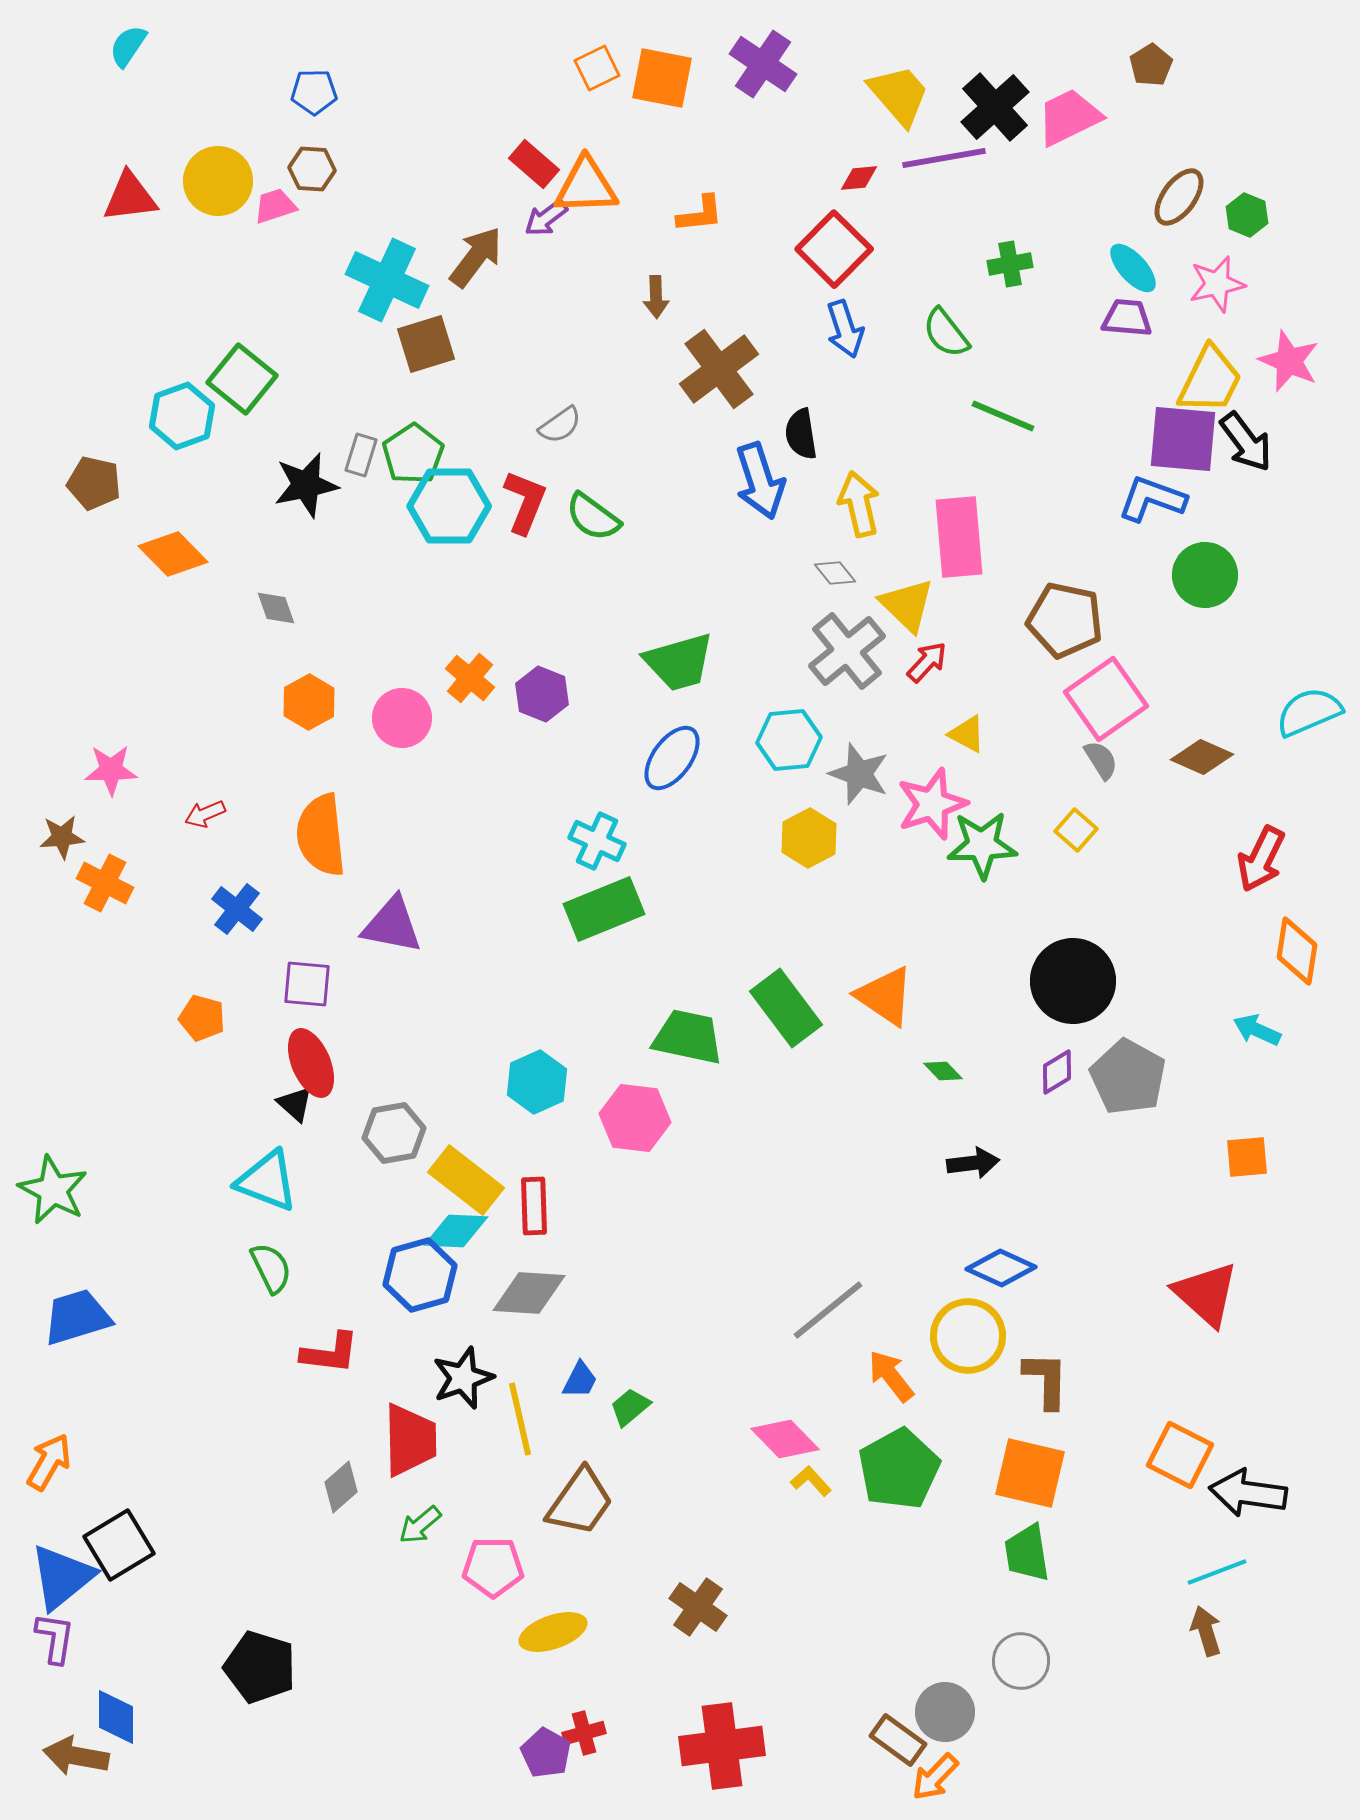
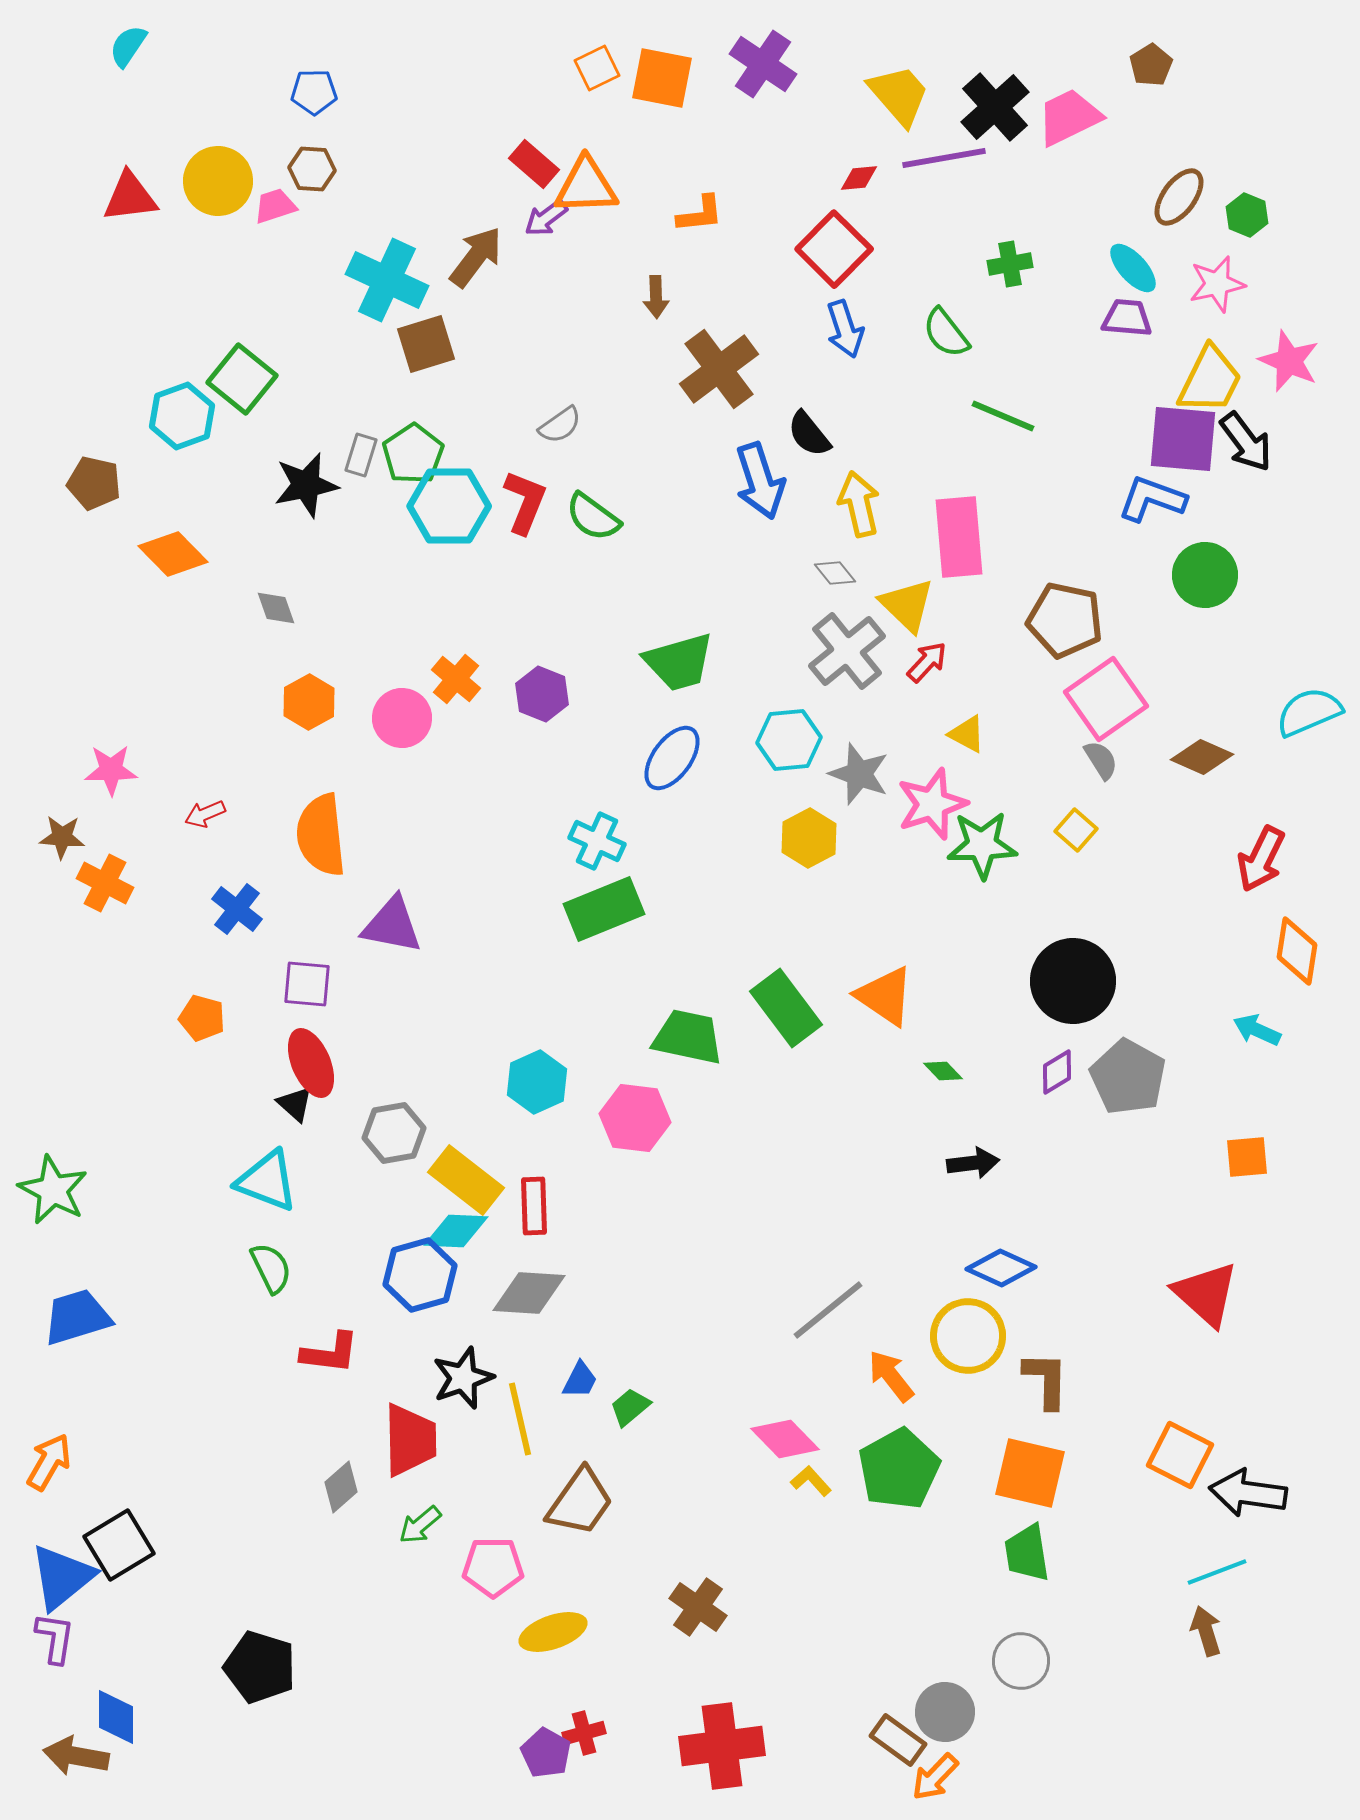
black semicircle at (801, 434): moved 8 px right; rotated 30 degrees counterclockwise
orange cross at (470, 678): moved 14 px left, 1 px down
brown star at (62, 837): rotated 9 degrees clockwise
